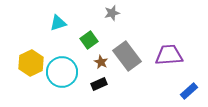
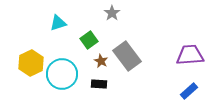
gray star: rotated 21 degrees counterclockwise
purple trapezoid: moved 21 px right
brown star: moved 1 px up
cyan circle: moved 2 px down
black rectangle: rotated 28 degrees clockwise
